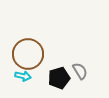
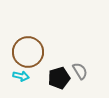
brown circle: moved 2 px up
cyan arrow: moved 2 px left
